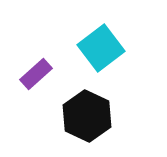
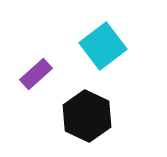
cyan square: moved 2 px right, 2 px up
